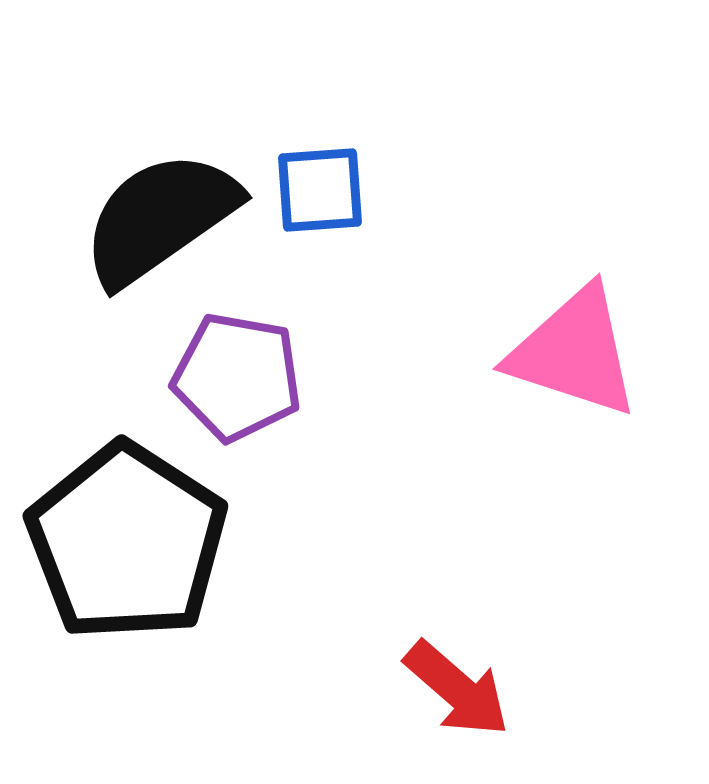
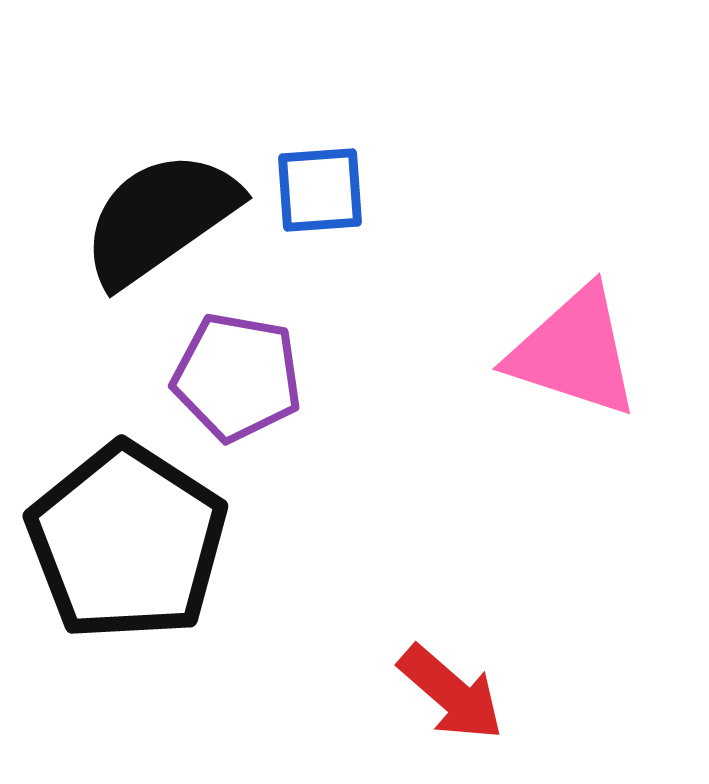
red arrow: moved 6 px left, 4 px down
